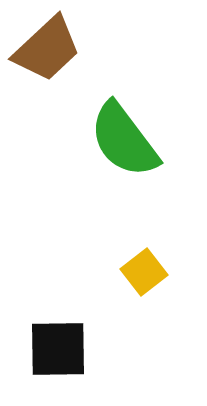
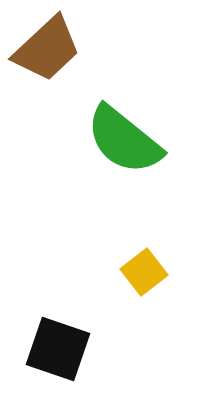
green semicircle: rotated 14 degrees counterclockwise
black square: rotated 20 degrees clockwise
